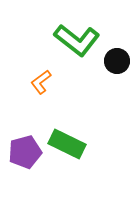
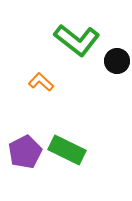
orange L-shape: rotated 80 degrees clockwise
green rectangle: moved 6 px down
purple pentagon: rotated 12 degrees counterclockwise
